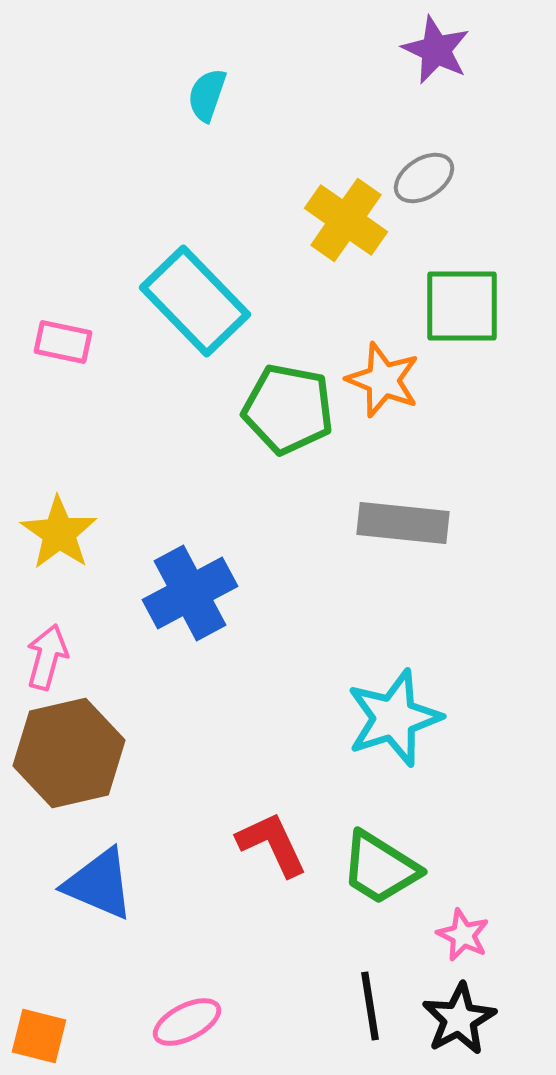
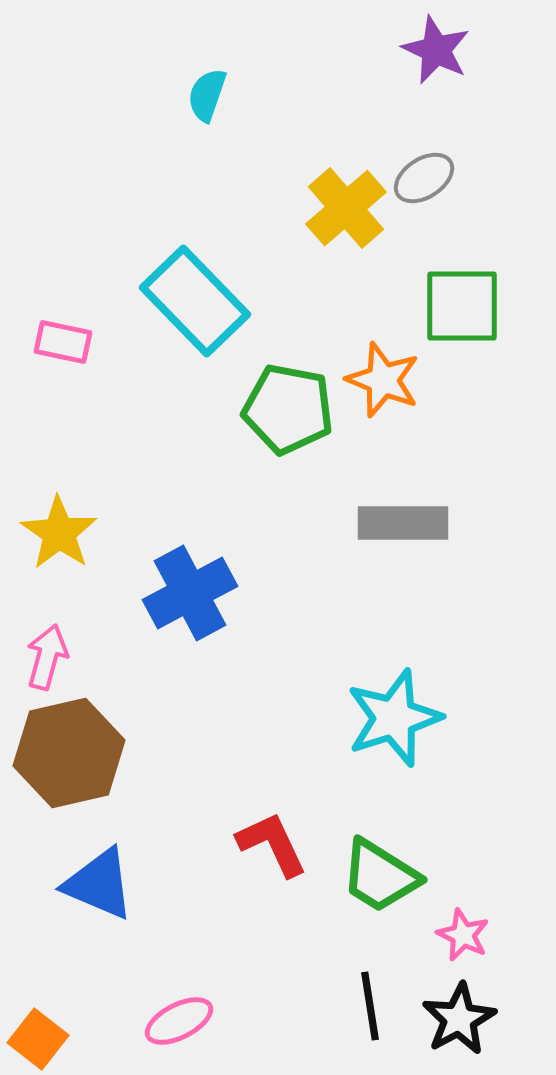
yellow cross: moved 12 px up; rotated 14 degrees clockwise
gray rectangle: rotated 6 degrees counterclockwise
green trapezoid: moved 8 px down
pink ellipse: moved 8 px left, 1 px up
orange square: moved 1 px left, 3 px down; rotated 24 degrees clockwise
